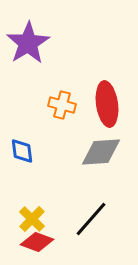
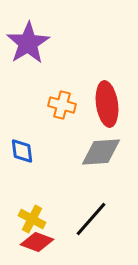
yellow cross: rotated 16 degrees counterclockwise
